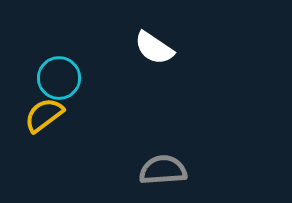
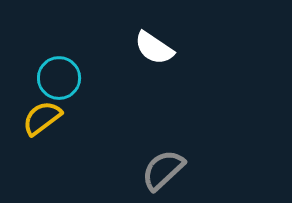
yellow semicircle: moved 2 px left, 3 px down
gray semicircle: rotated 39 degrees counterclockwise
